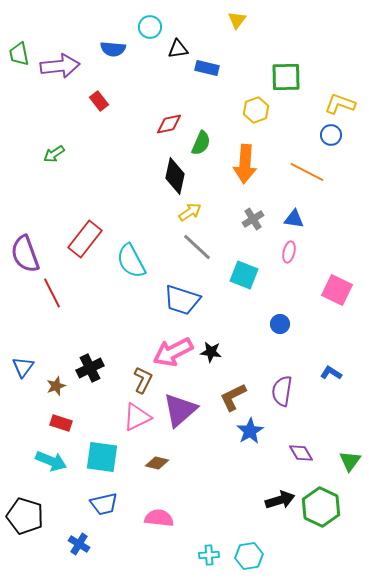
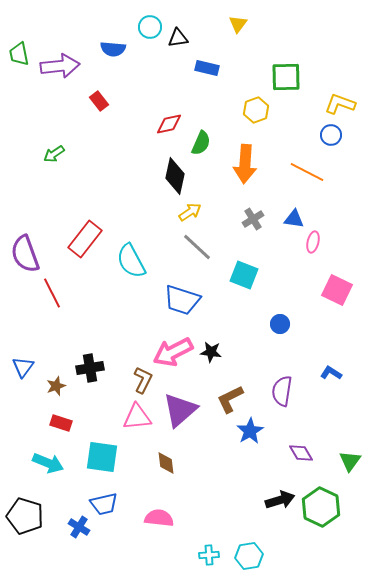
yellow triangle at (237, 20): moved 1 px right, 4 px down
black triangle at (178, 49): moved 11 px up
pink ellipse at (289, 252): moved 24 px right, 10 px up
black cross at (90, 368): rotated 16 degrees clockwise
brown L-shape at (233, 397): moved 3 px left, 2 px down
pink triangle at (137, 417): rotated 20 degrees clockwise
cyan arrow at (51, 461): moved 3 px left, 2 px down
brown diamond at (157, 463): moved 9 px right; rotated 70 degrees clockwise
blue cross at (79, 544): moved 17 px up
